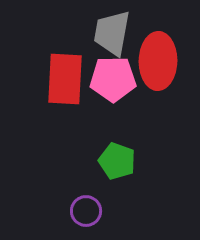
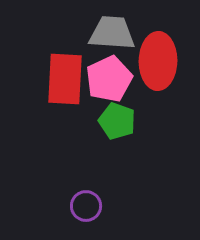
gray trapezoid: rotated 84 degrees clockwise
pink pentagon: moved 4 px left; rotated 24 degrees counterclockwise
green pentagon: moved 40 px up
purple circle: moved 5 px up
